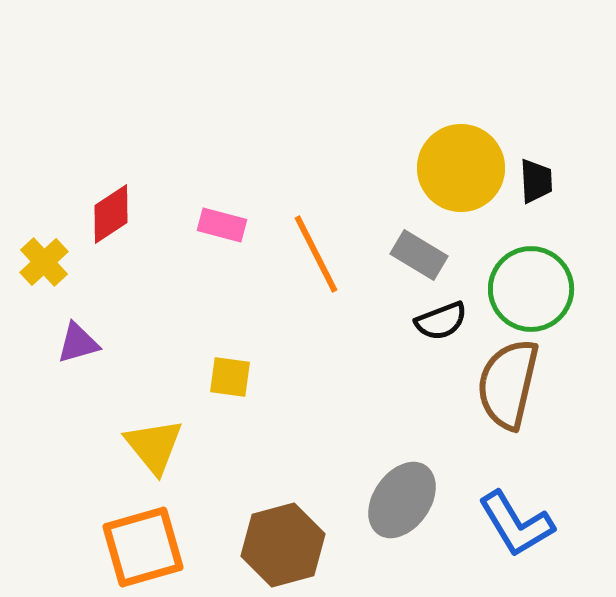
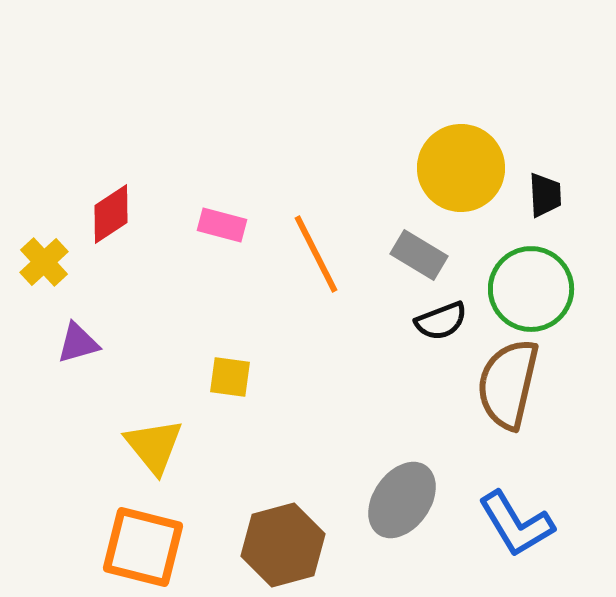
black trapezoid: moved 9 px right, 14 px down
orange square: rotated 30 degrees clockwise
